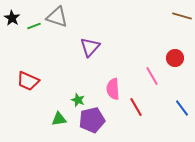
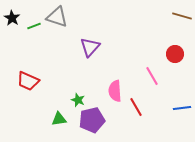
red circle: moved 4 px up
pink semicircle: moved 2 px right, 2 px down
blue line: rotated 60 degrees counterclockwise
